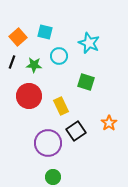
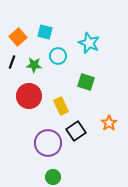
cyan circle: moved 1 px left
